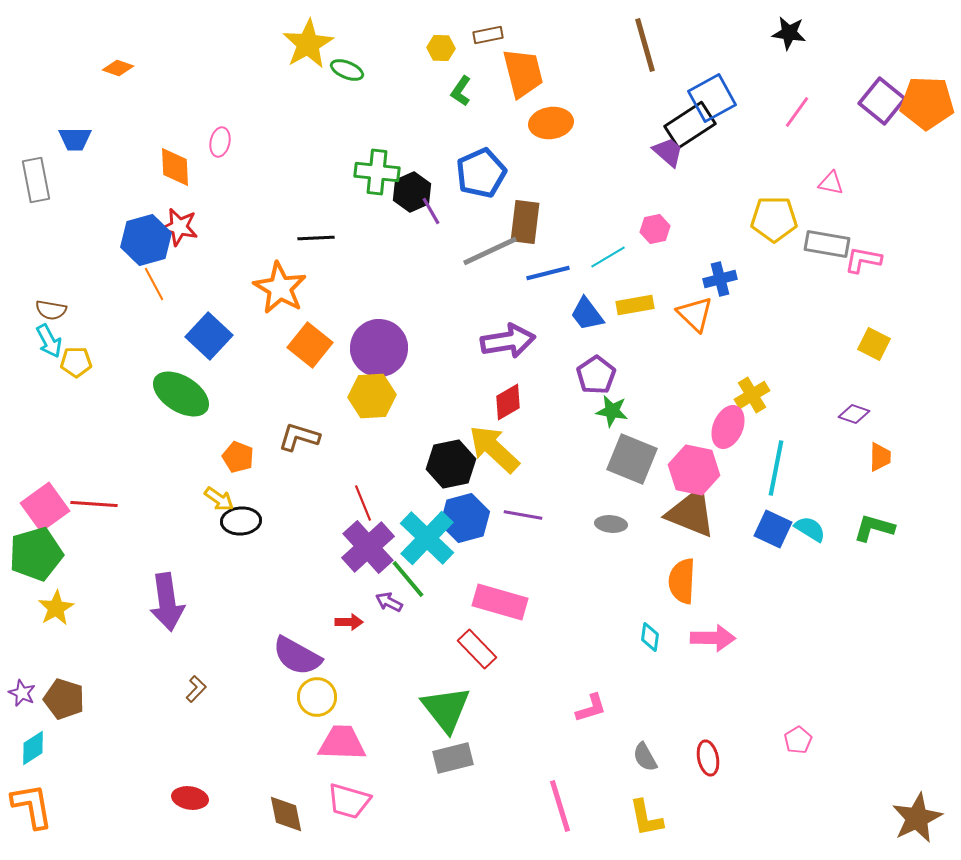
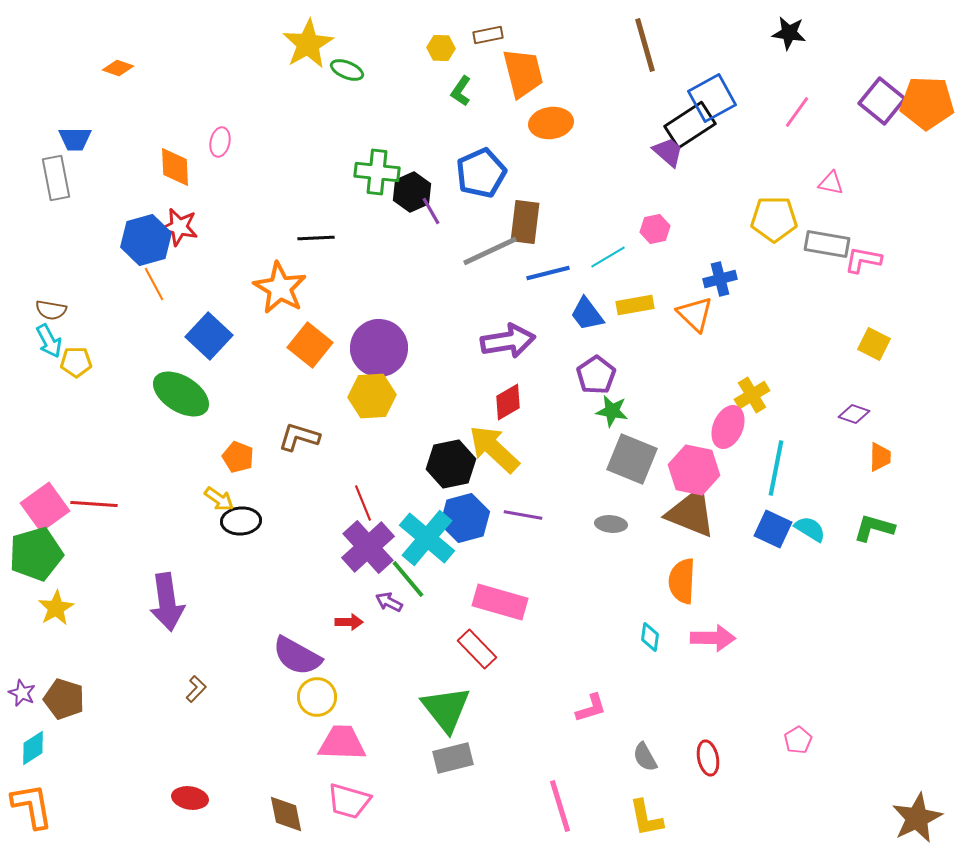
gray rectangle at (36, 180): moved 20 px right, 2 px up
cyan cross at (427, 538): rotated 4 degrees counterclockwise
